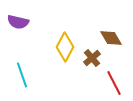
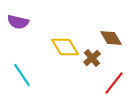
yellow diamond: rotated 60 degrees counterclockwise
cyan line: rotated 15 degrees counterclockwise
red line: rotated 65 degrees clockwise
